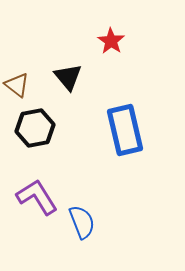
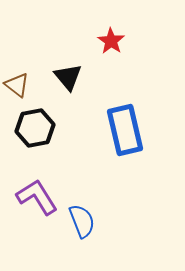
blue semicircle: moved 1 px up
